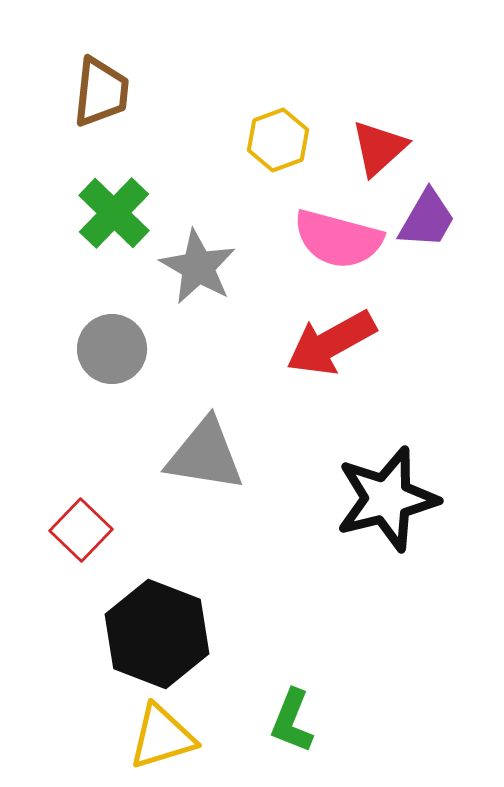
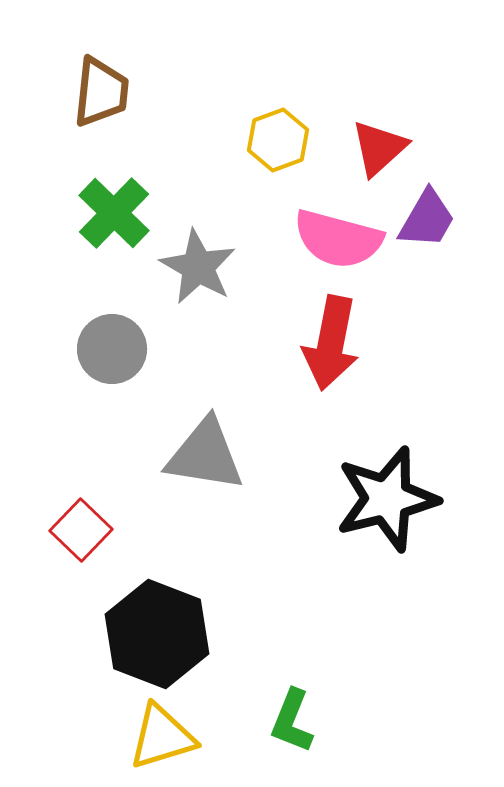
red arrow: rotated 50 degrees counterclockwise
